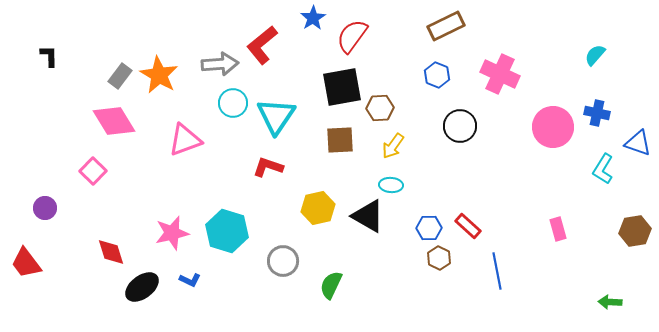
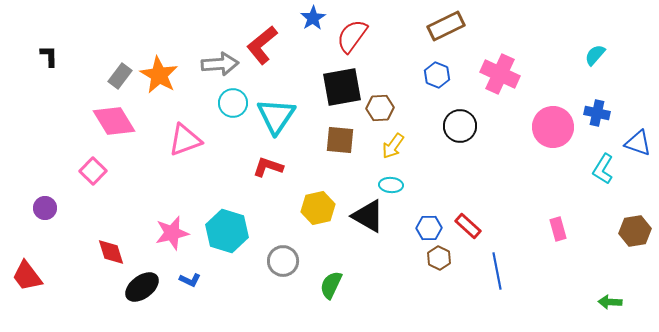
brown square at (340, 140): rotated 8 degrees clockwise
red trapezoid at (26, 263): moved 1 px right, 13 px down
